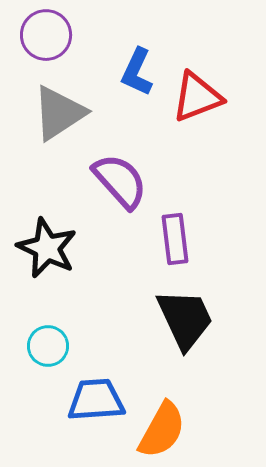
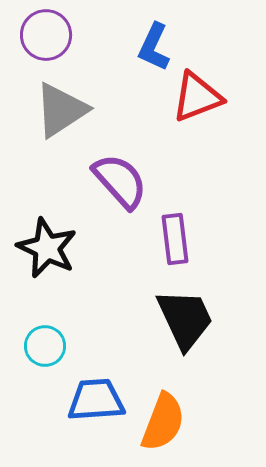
blue L-shape: moved 17 px right, 25 px up
gray triangle: moved 2 px right, 3 px up
cyan circle: moved 3 px left
orange semicircle: moved 1 px right, 8 px up; rotated 8 degrees counterclockwise
